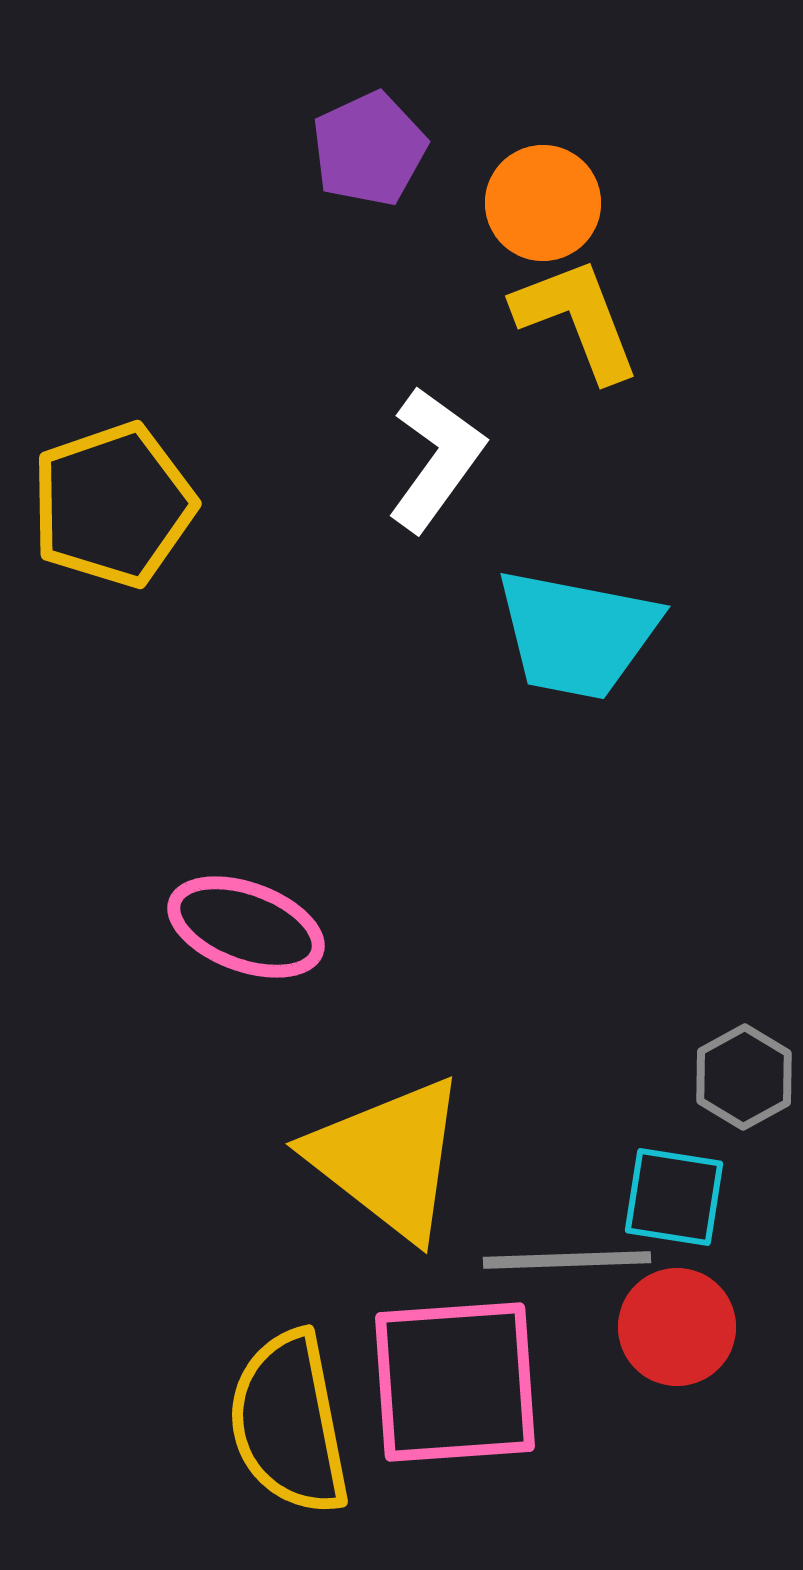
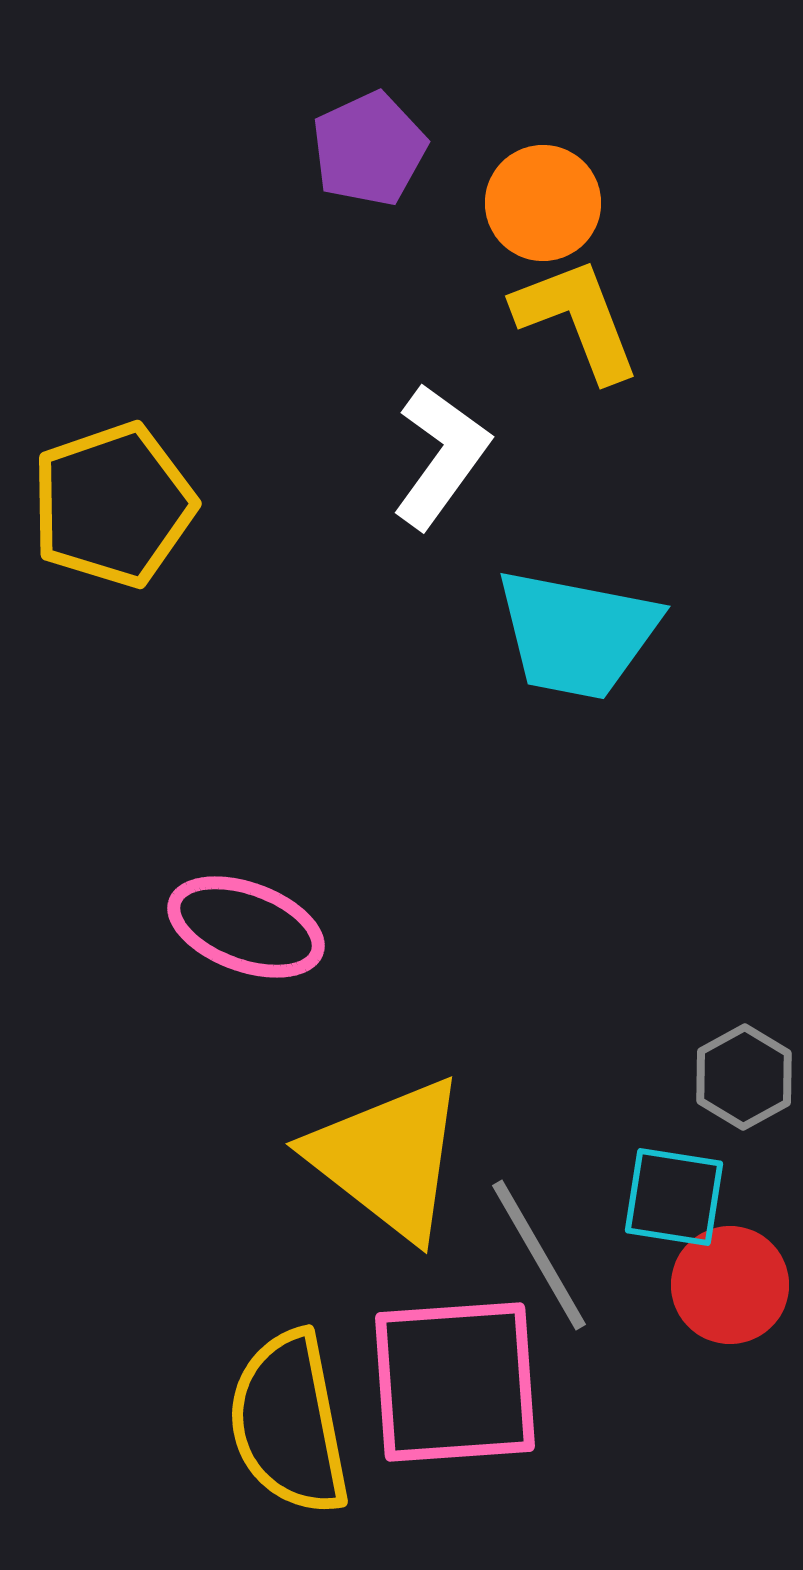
white L-shape: moved 5 px right, 3 px up
gray line: moved 28 px left, 5 px up; rotated 62 degrees clockwise
red circle: moved 53 px right, 42 px up
